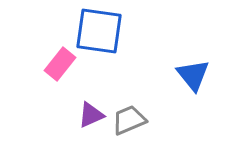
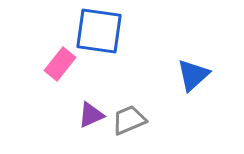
blue triangle: rotated 27 degrees clockwise
